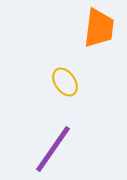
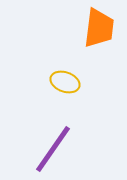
yellow ellipse: rotated 36 degrees counterclockwise
